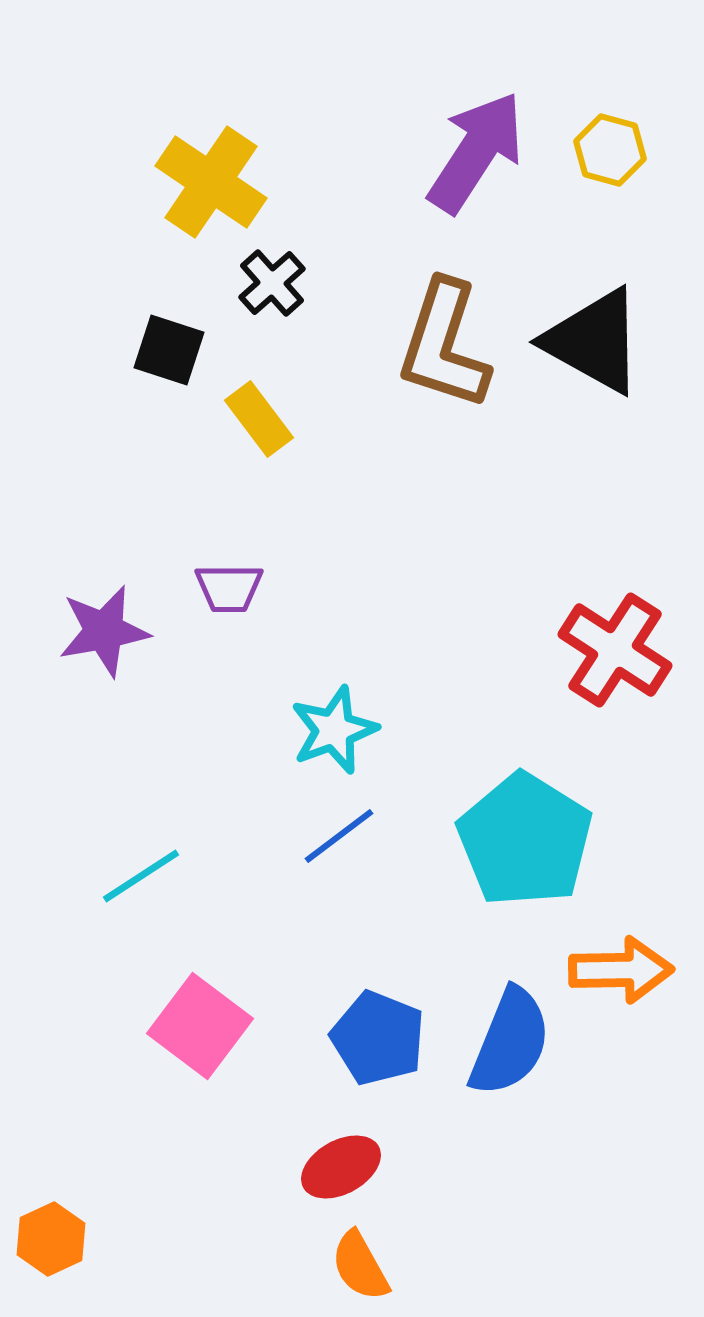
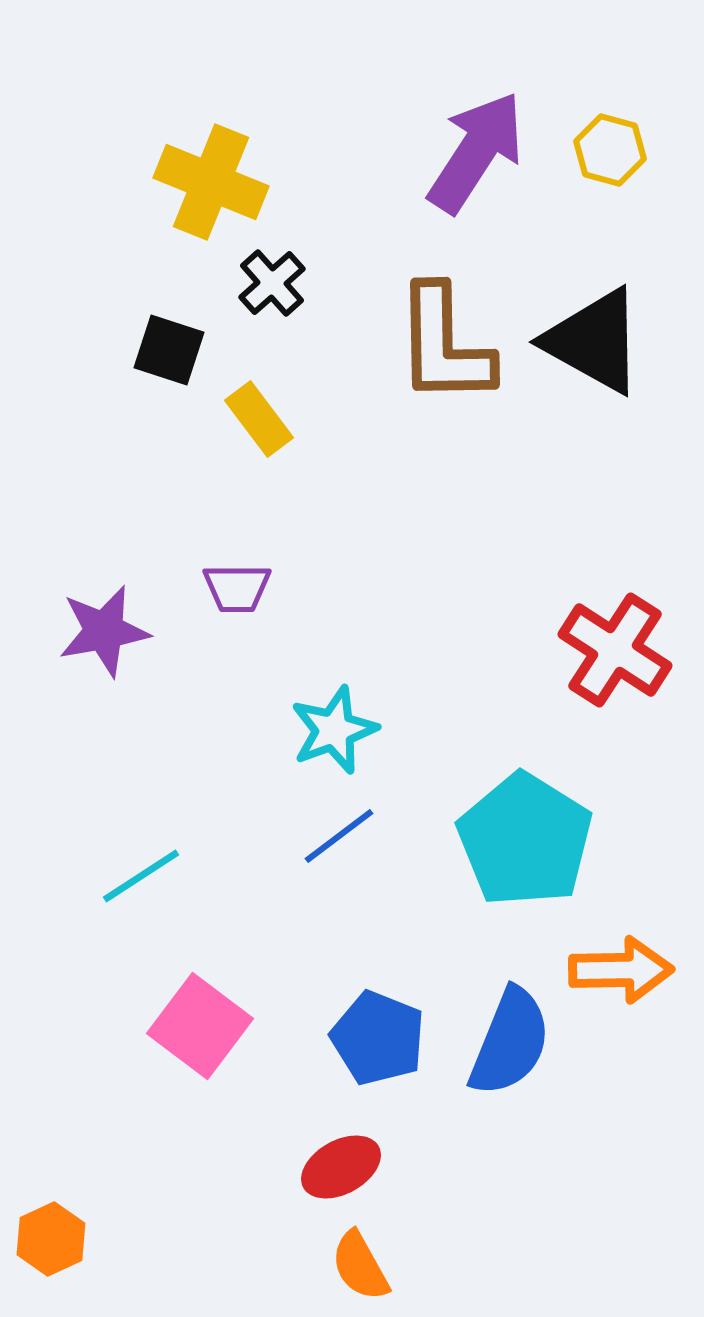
yellow cross: rotated 12 degrees counterclockwise
brown L-shape: rotated 19 degrees counterclockwise
purple trapezoid: moved 8 px right
